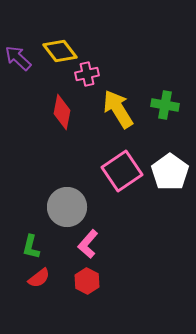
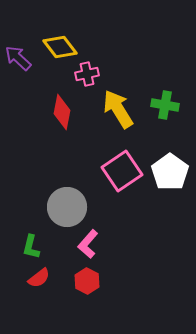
yellow diamond: moved 4 px up
